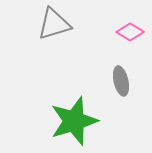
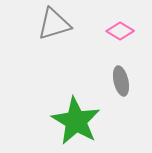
pink diamond: moved 10 px left, 1 px up
green star: moved 2 px right; rotated 24 degrees counterclockwise
